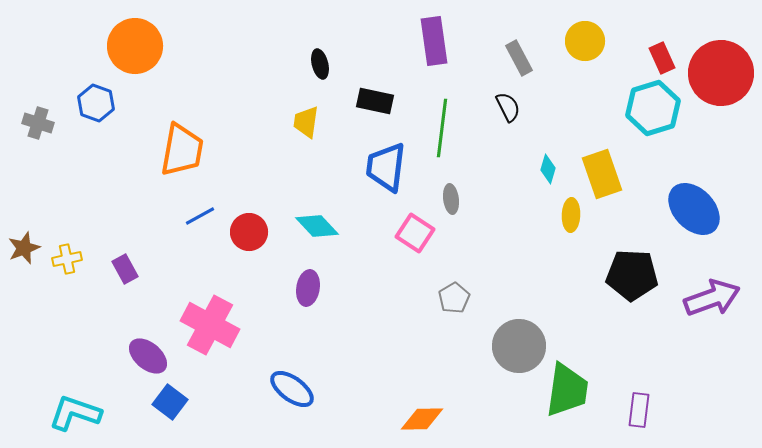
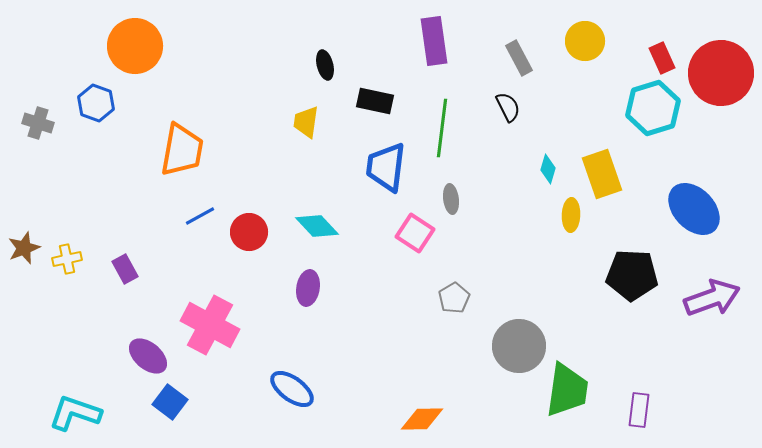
black ellipse at (320, 64): moved 5 px right, 1 px down
